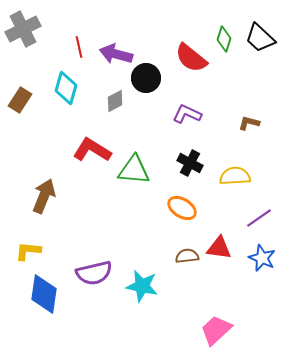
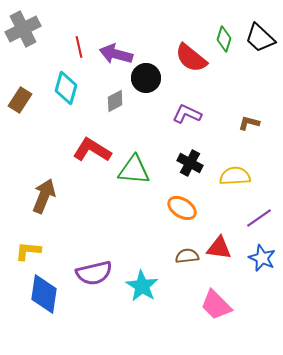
cyan star: rotated 20 degrees clockwise
pink trapezoid: moved 25 px up; rotated 92 degrees counterclockwise
